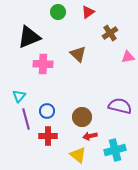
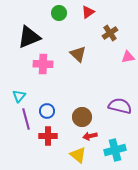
green circle: moved 1 px right, 1 px down
